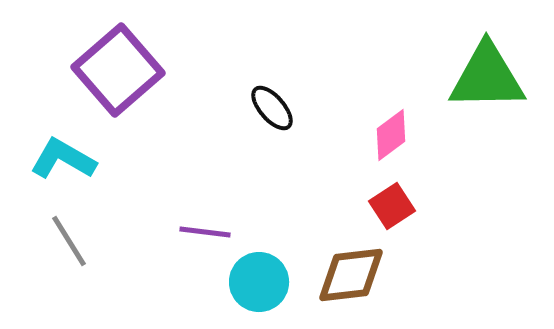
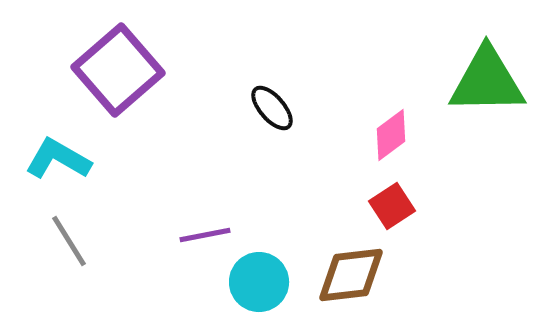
green triangle: moved 4 px down
cyan L-shape: moved 5 px left
purple line: moved 3 px down; rotated 18 degrees counterclockwise
